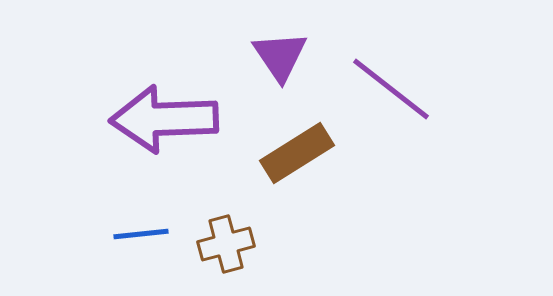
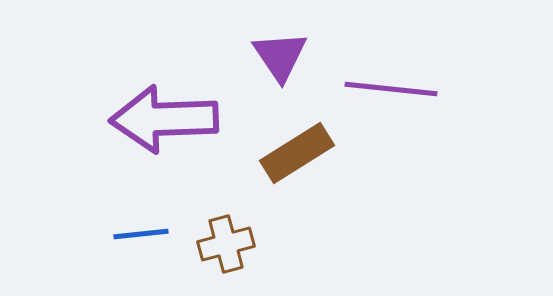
purple line: rotated 32 degrees counterclockwise
